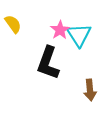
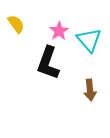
yellow semicircle: moved 3 px right
pink star: moved 1 px left, 1 px down
cyan triangle: moved 10 px right, 5 px down; rotated 8 degrees counterclockwise
